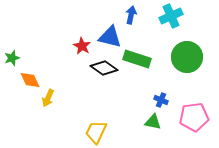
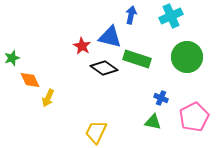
blue cross: moved 2 px up
pink pentagon: rotated 20 degrees counterclockwise
